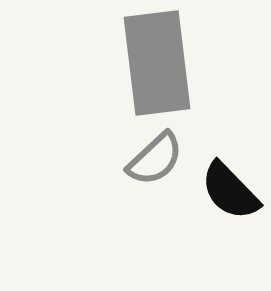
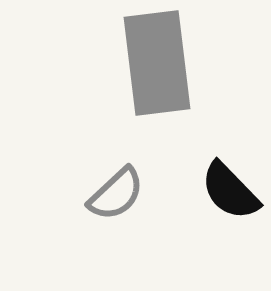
gray semicircle: moved 39 px left, 35 px down
